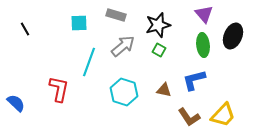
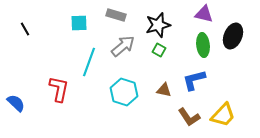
purple triangle: rotated 36 degrees counterclockwise
